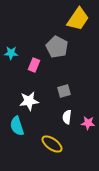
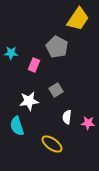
gray square: moved 8 px left, 1 px up; rotated 16 degrees counterclockwise
